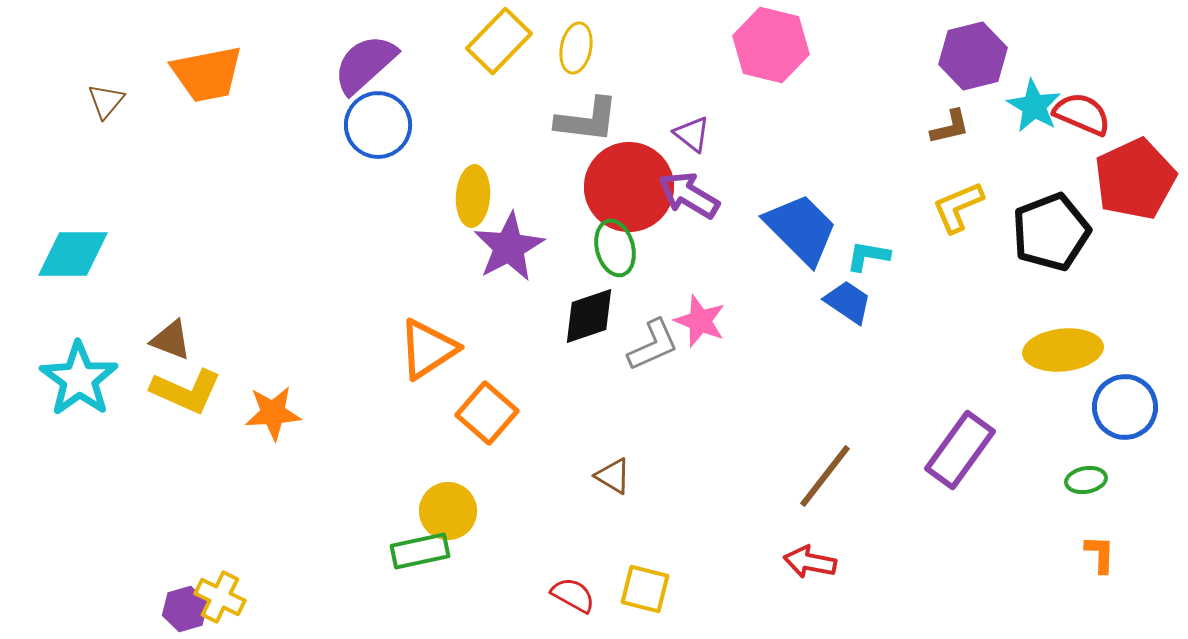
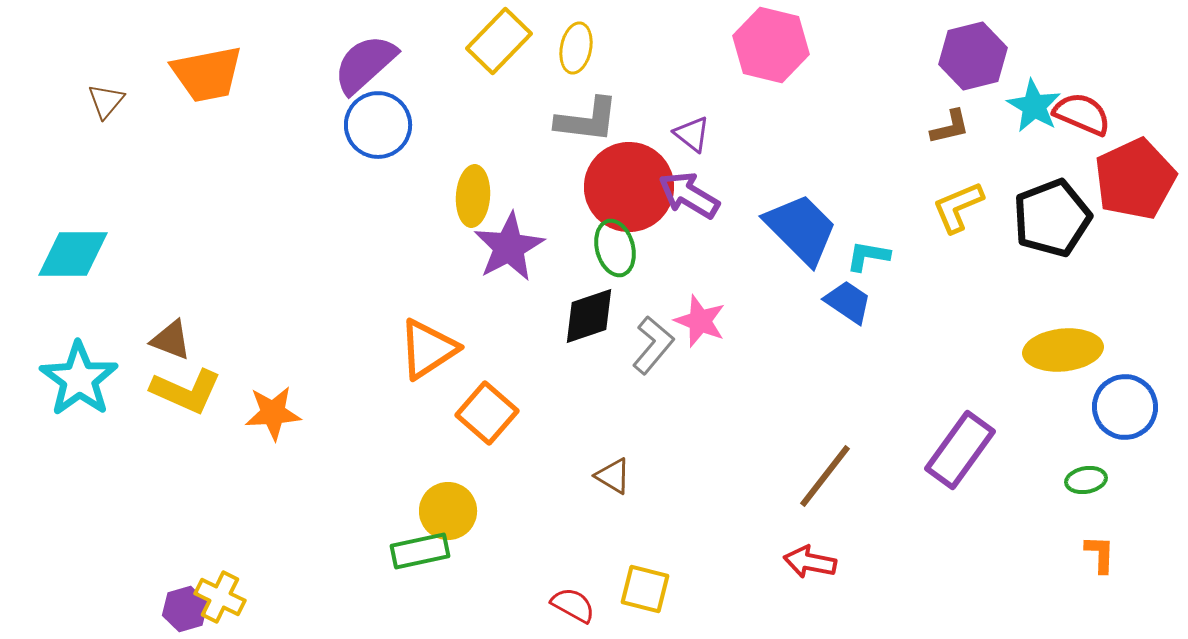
black pentagon at (1051, 232): moved 1 px right, 14 px up
gray L-shape at (653, 345): rotated 26 degrees counterclockwise
red semicircle at (573, 595): moved 10 px down
